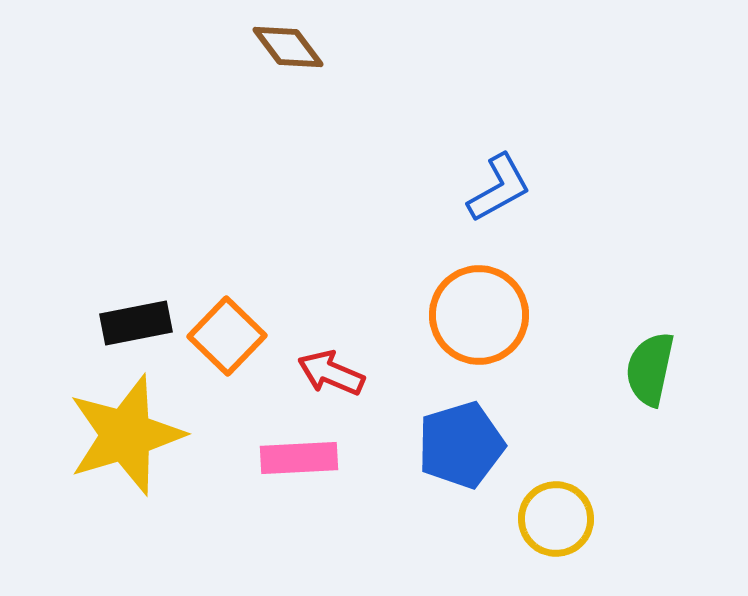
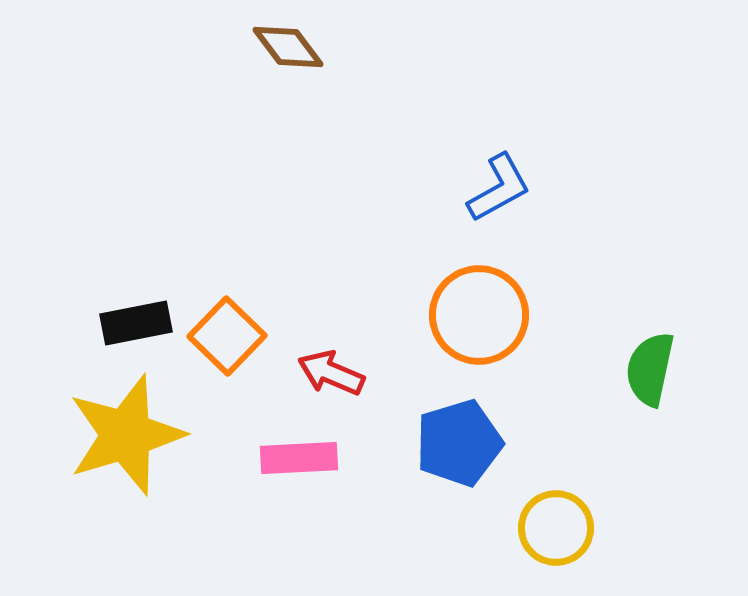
blue pentagon: moved 2 px left, 2 px up
yellow circle: moved 9 px down
